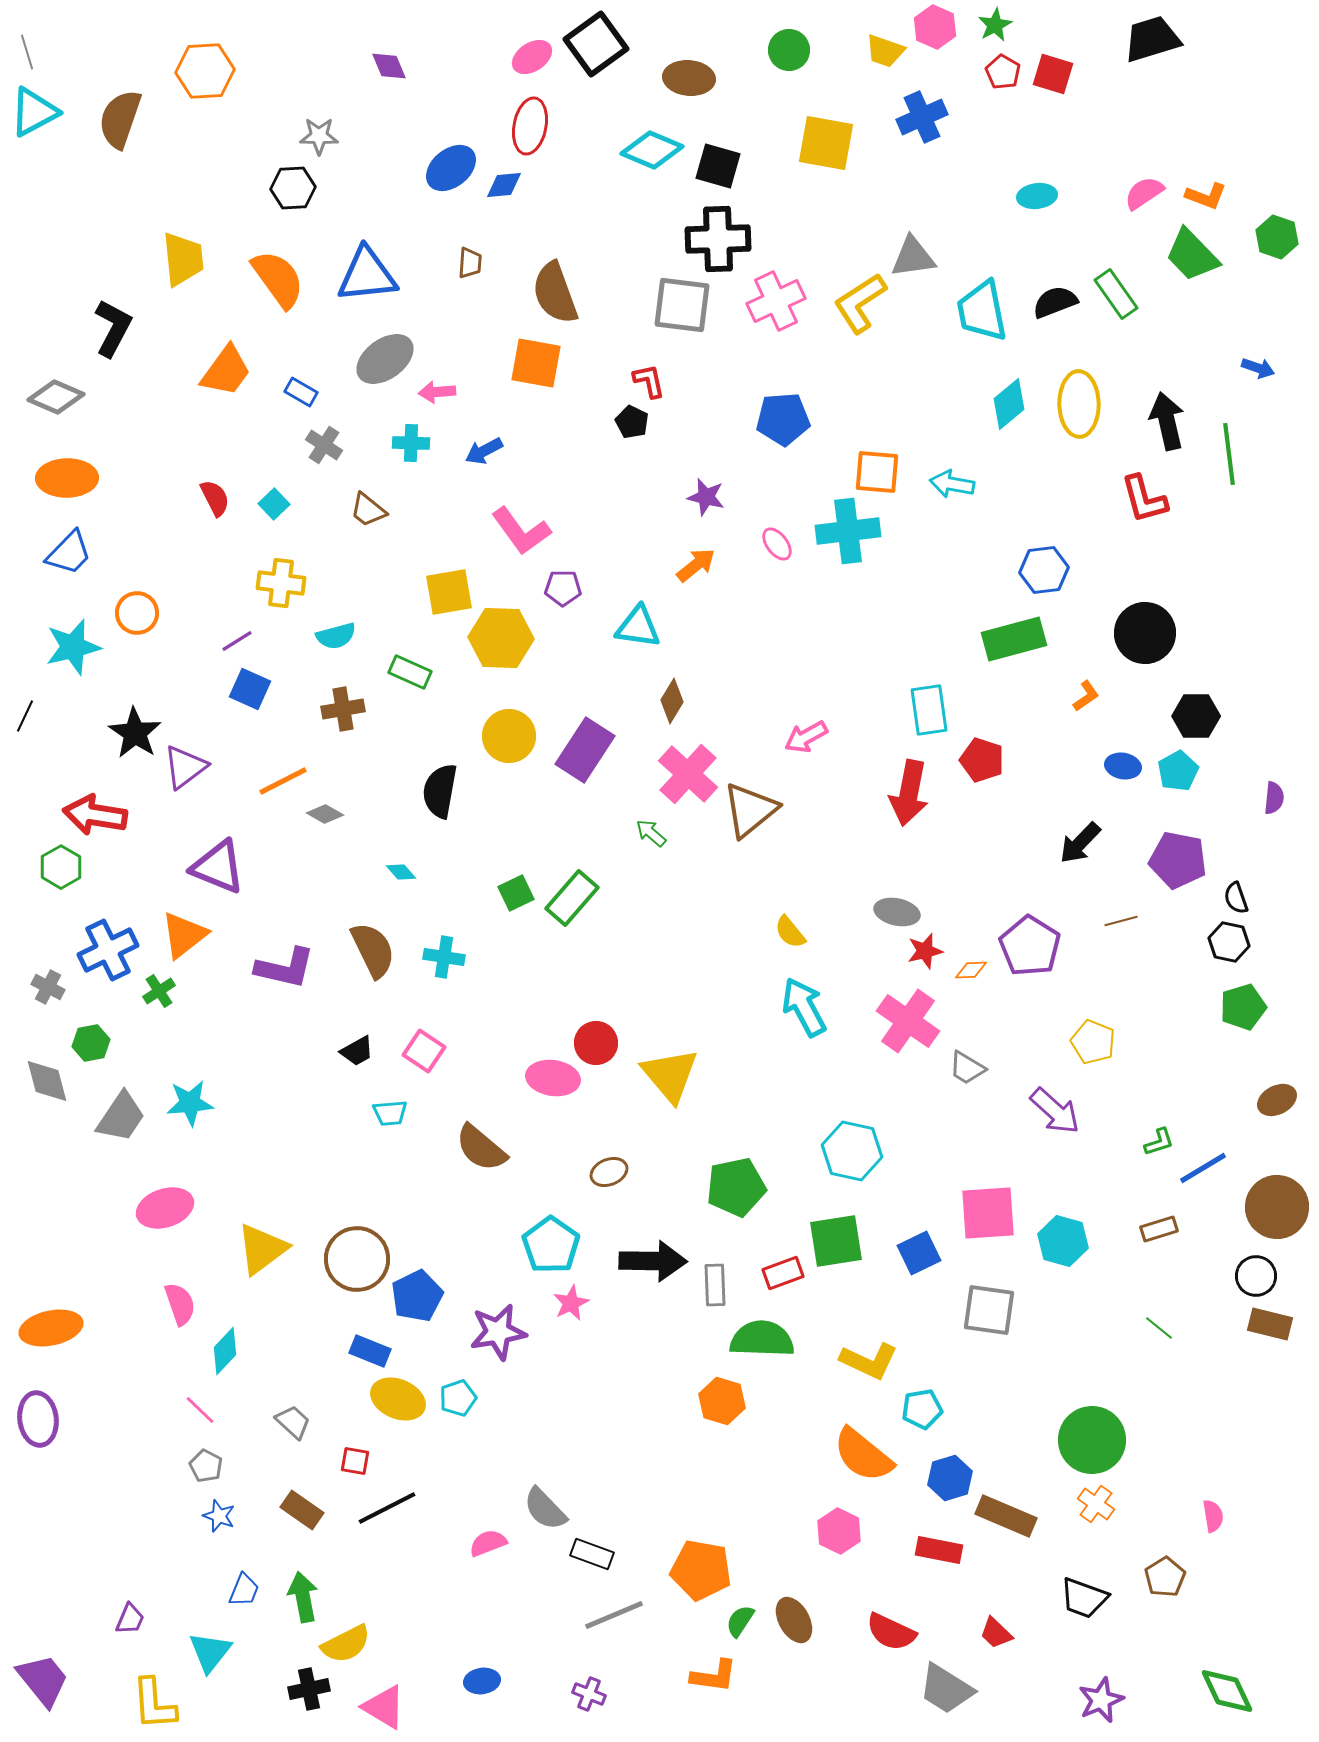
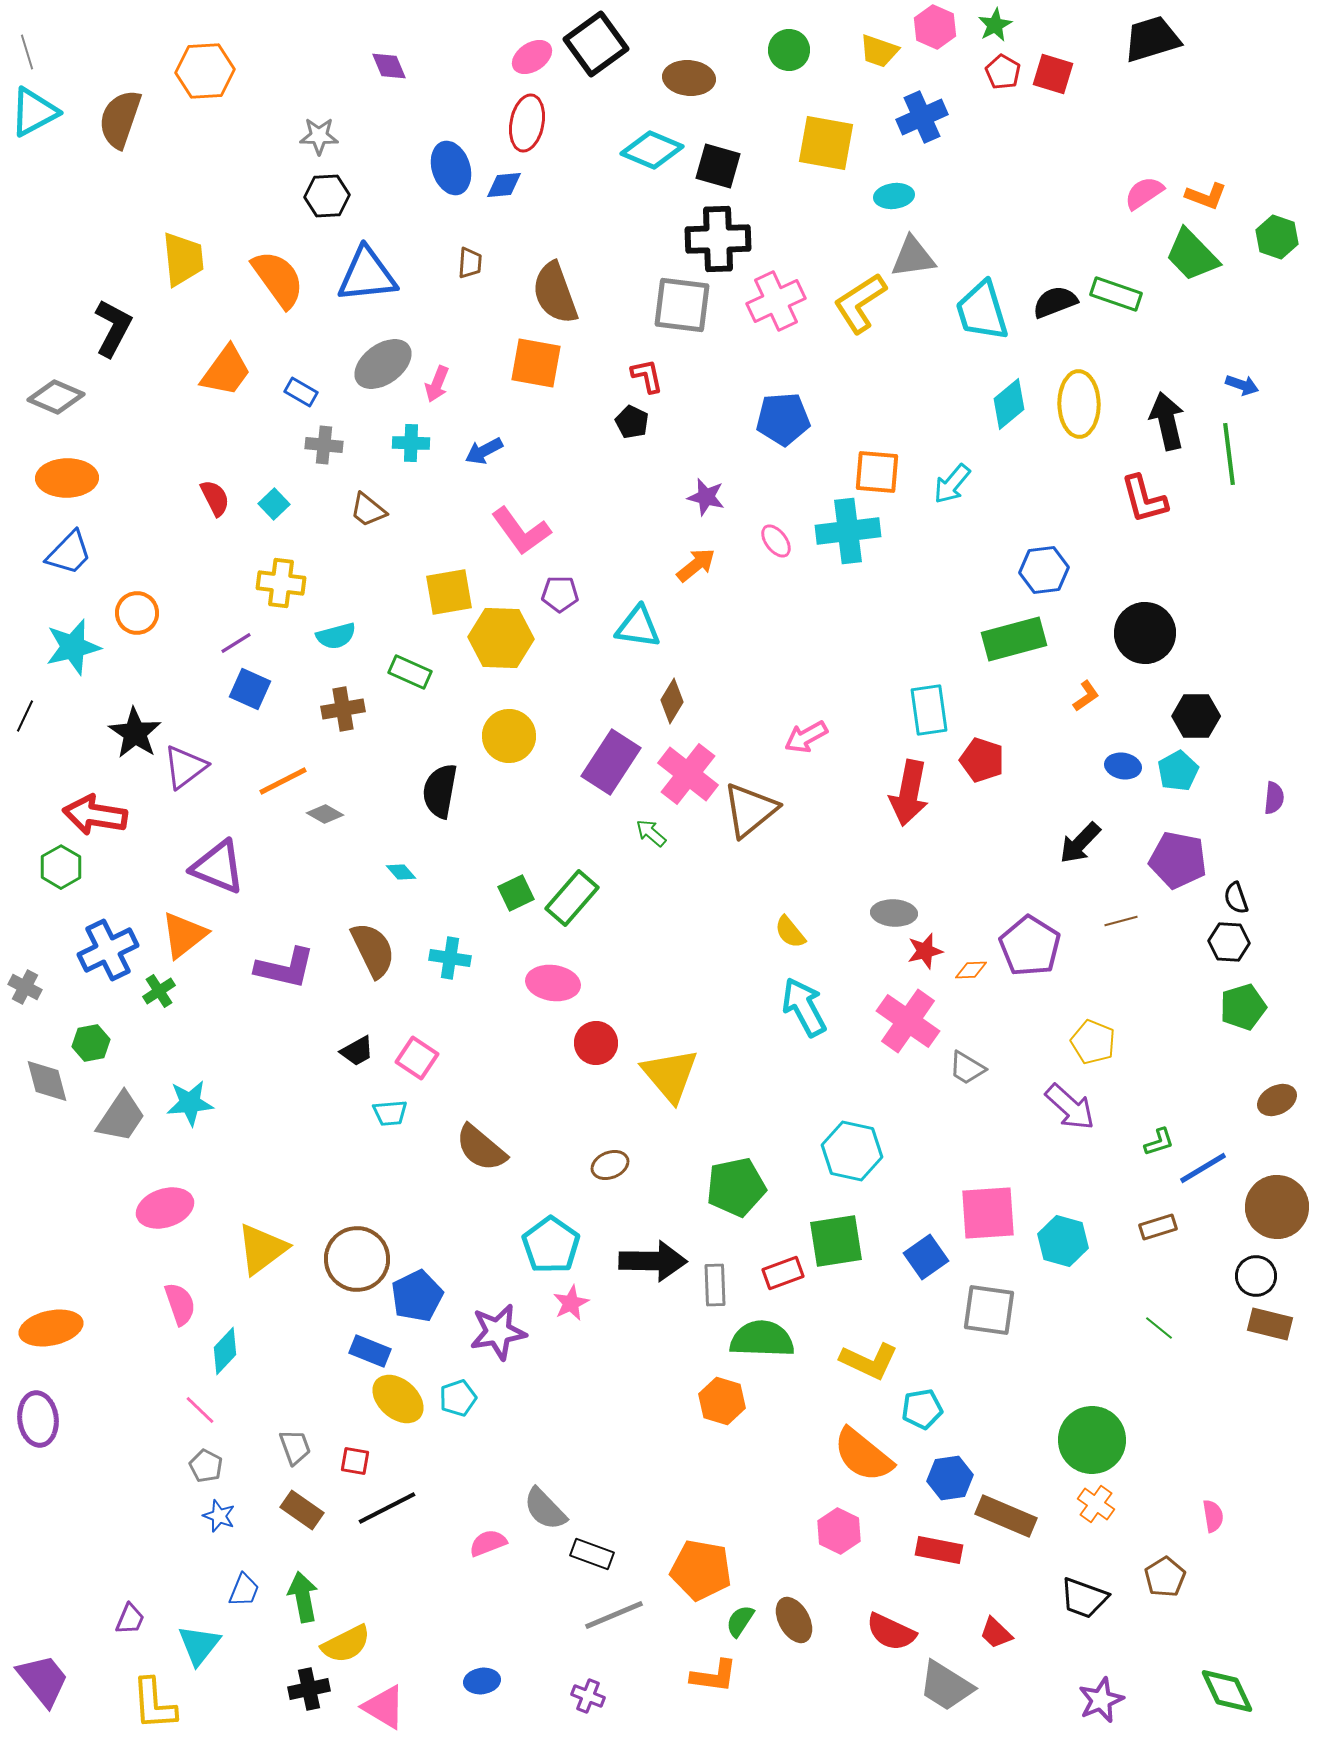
yellow trapezoid at (885, 51): moved 6 px left
red ellipse at (530, 126): moved 3 px left, 3 px up
blue ellipse at (451, 168): rotated 69 degrees counterclockwise
black hexagon at (293, 188): moved 34 px right, 8 px down
cyan ellipse at (1037, 196): moved 143 px left
green rectangle at (1116, 294): rotated 36 degrees counterclockwise
cyan trapezoid at (982, 311): rotated 6 degrees counterclockwise
gray ellipse at (385, 359): moved 2 px left, 5 px down
blue arrow at (1258, 368): moved 16 px left, 17 px down
red L-shape at (649, 381): moved 2 px left, 5 px up
pink arrow at (437, 392): moved 8 px up; rotated 63 degrees counterclockwise
gray cross at (324, 445): rotated 27 degrees counterclockwise
cyan arrow at (952, 484): rotated 60 degrees counterclockwise
pink ellipse at (777, 544): moved 1 px left, 3 px up
purple pentagon at (563, 588): moved 3 px left, 6 px down
purple line at (237, 641): moved 1 px left, 2 px down
purple rectangle at (585, 750): moved 26 px right, 12 px down
pink cross at (688, 774): rotated 4 degrees counterclockwise
gray ellipse at (897, 912): moved 3 px left, 1 px down; rotated 9 degrees counterclockwise
black hexagon at (1229, 942): rotated 9 degrees counterclockwise
cyan cross at (444, 957): moved 6 px right, 1 px down
gray cross at (48, 987): moved 23 px left
pink square at (424, 1051): moved 7 px left, 7 px down
pink ellipse at (553, 1078): moved 95 px up
purple arrow at (1055, 1111): moved 15 px right, 4 px up
brown ellipse at (609, 1172): moved 1 px right, 7 px up
brown rectangle at (1159, 1229): moved 1 px left, 2 px up
blue square at (919, 1253): moved 7 px right, 4 px down; rotated 9 degrees counterclockwise
yellow ellipse at (398, 1399): rotated 18 degrees clockwise
gray trapezoid at (293, 1422): moved 2 px right, 25 px down; rotated 27 degrees clockwise
blue hexagon at (950, 1478): rotated 9 degrees clockwise
cyan triangle at (210, 1652): moved 11 px left, 7 px up
gray trapezoid at (946, 1689): moved 3 px up
purple cross at (589, 1694): moved 1 px left, 2 px down
